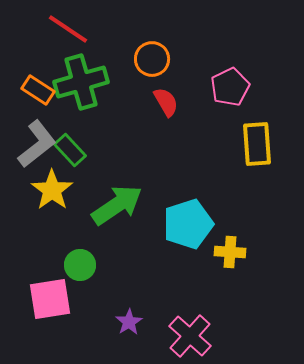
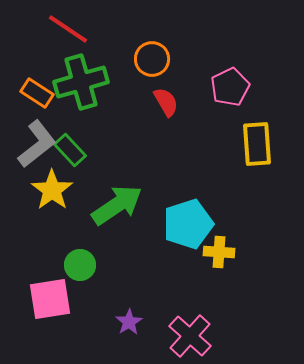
orange rectangle: moved 1 px left, 3 px down
yellow cross: moved 11 px left
